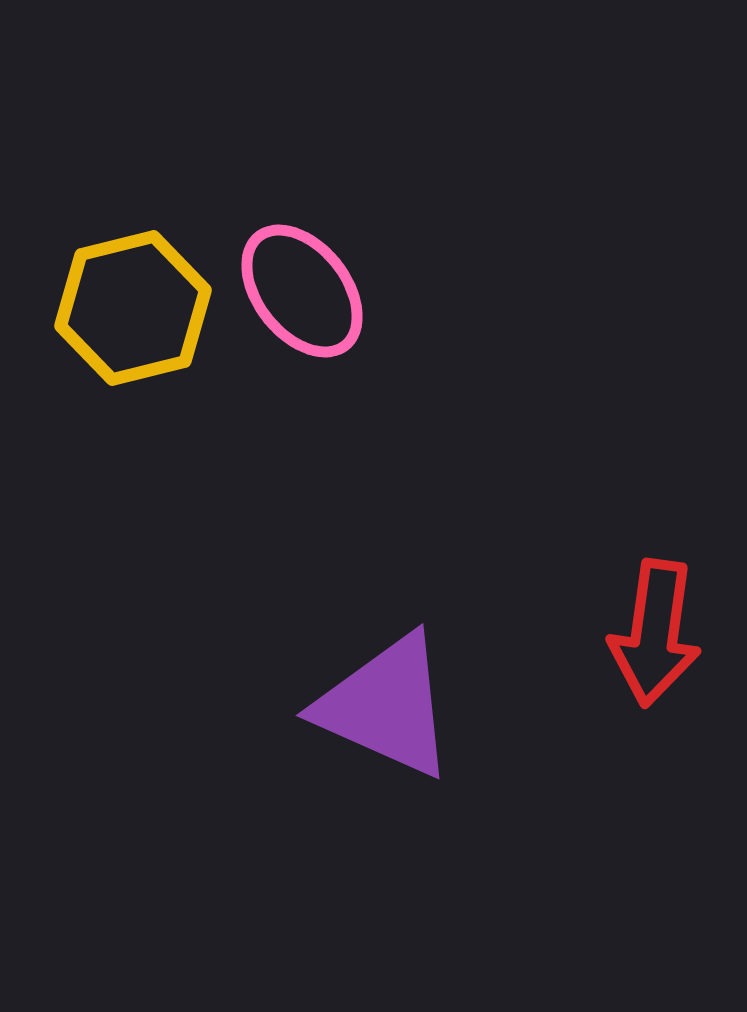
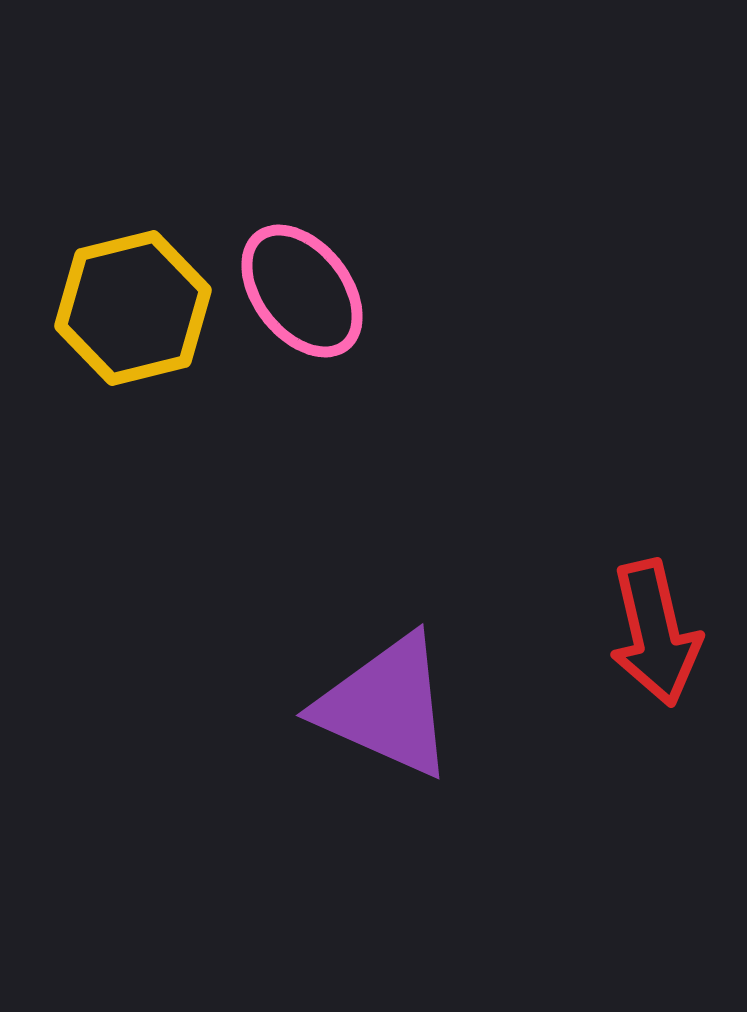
red arrow: rotated 21 degrees counterclockwise
